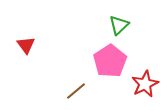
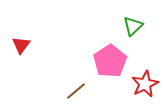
green triangle: moved 14 px right, 1 px down
red triangle: moved 5 px left; rotated 12 degrees clockwise
